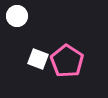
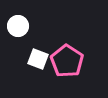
white circle: moved 1 px right, 10 px down
